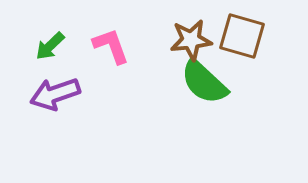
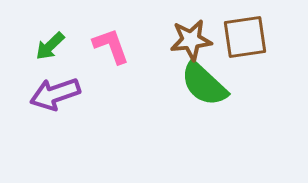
brown square: moved 3 px right, 1 px down; rotated 24 degrees counterclockwise
green semicircle: moved 2 px down
